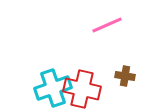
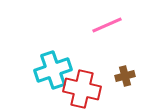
brown cross: rotated 24 degrees counterclockwise
cyan cross: moved 18 px up
